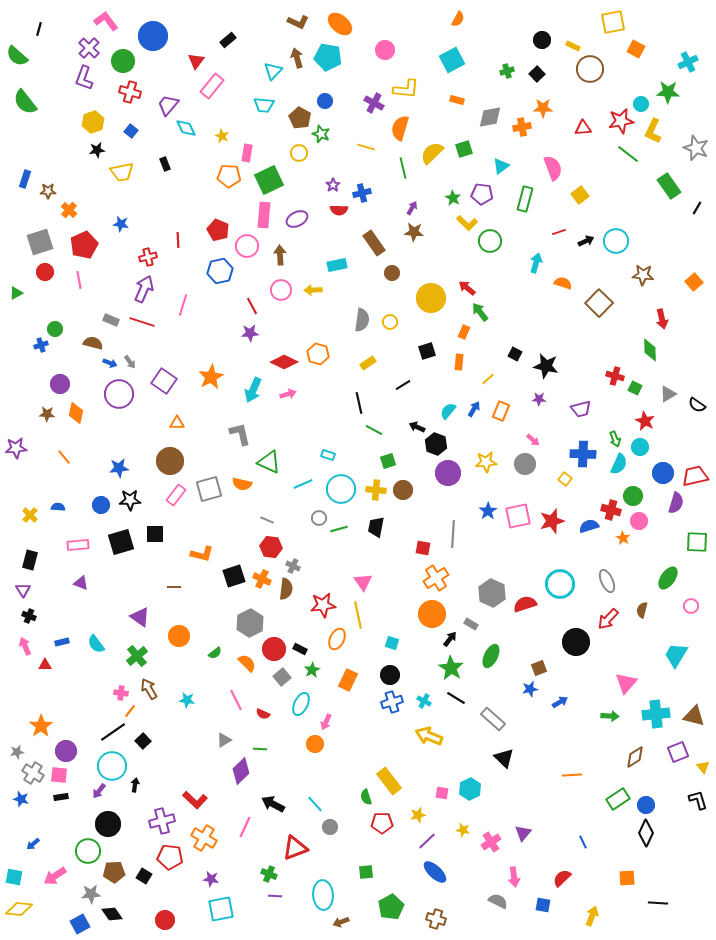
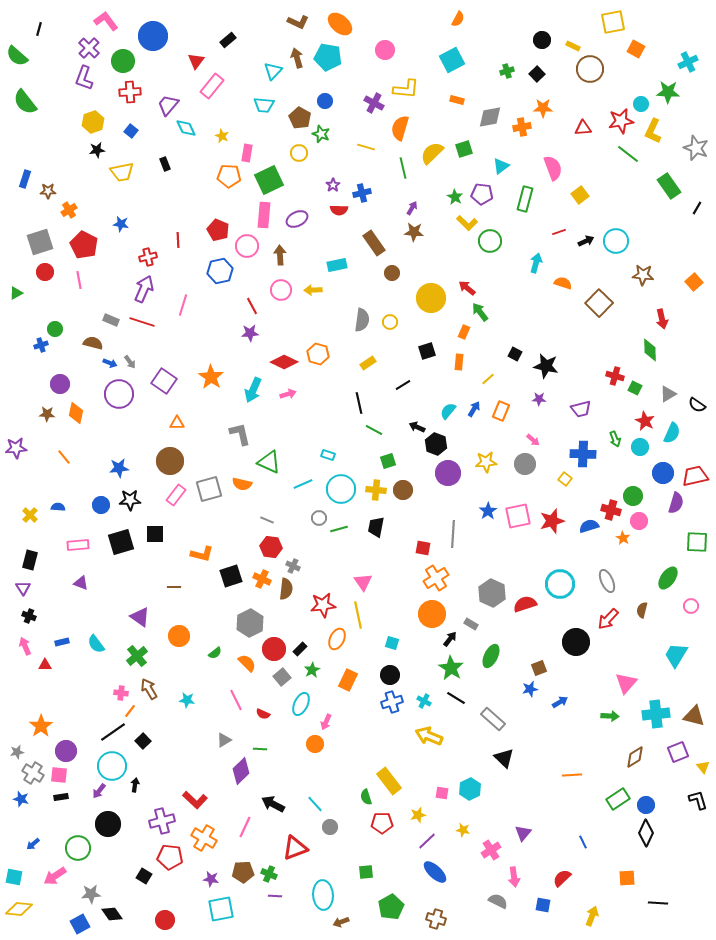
red cross at (130, 92): rotated 20 degrees counterclockwise
green star at (453, 198): moved 2 px right, 1 px up
orange cross at (69, 210): rotated 14 degrees clockwise
red pentagon at (84, 245): rotated 20 degrees counterclockwise
orange star at (211, 377): rotated 10 degrees counterclockwise
cyan semicircle at (619, 464): moved 53 px right, 31 px up
black square at (234, 576): moved 3 px left
purple triangle at (23, 590): moved 2 px up
black rectangle at (300, 649): rotated 72 degrees counterclockwise
pink cross at (491, 842): moved 8 px down
green circle at (88, 851): moved 10 px left, 3 px up
brown pentagon at (114, 872): moved 129 px right
